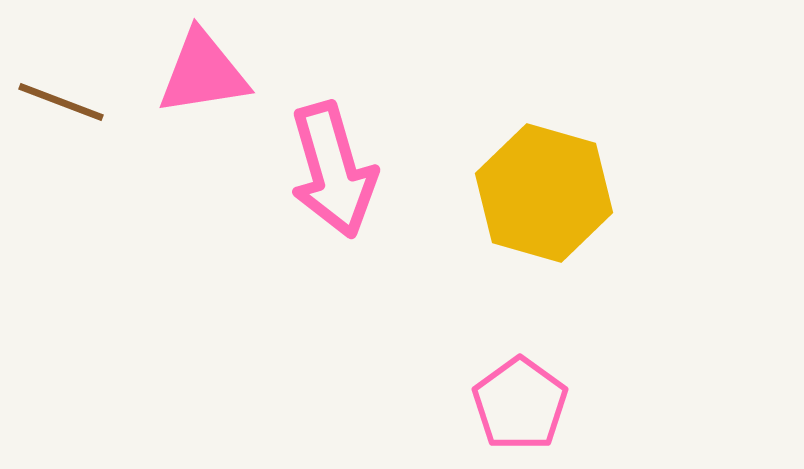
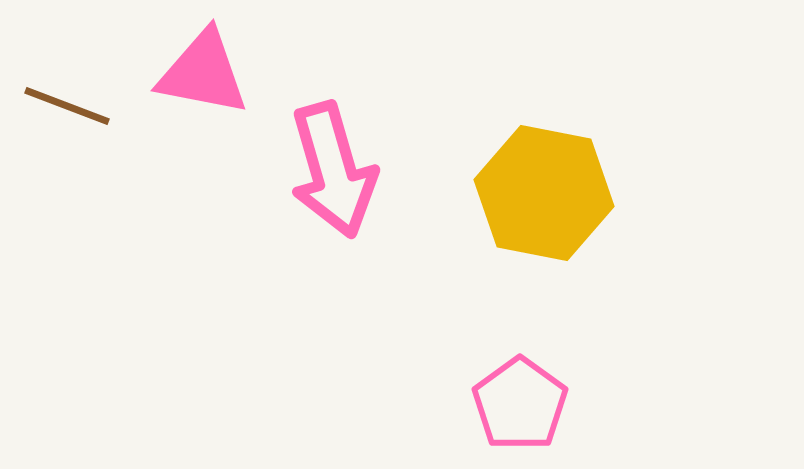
pink triangle: rotated 20 degrees clockwise
brown line: moved 6 px right, 4 px down
yellow hexagon: rotated 5 degrees counterclockwise
